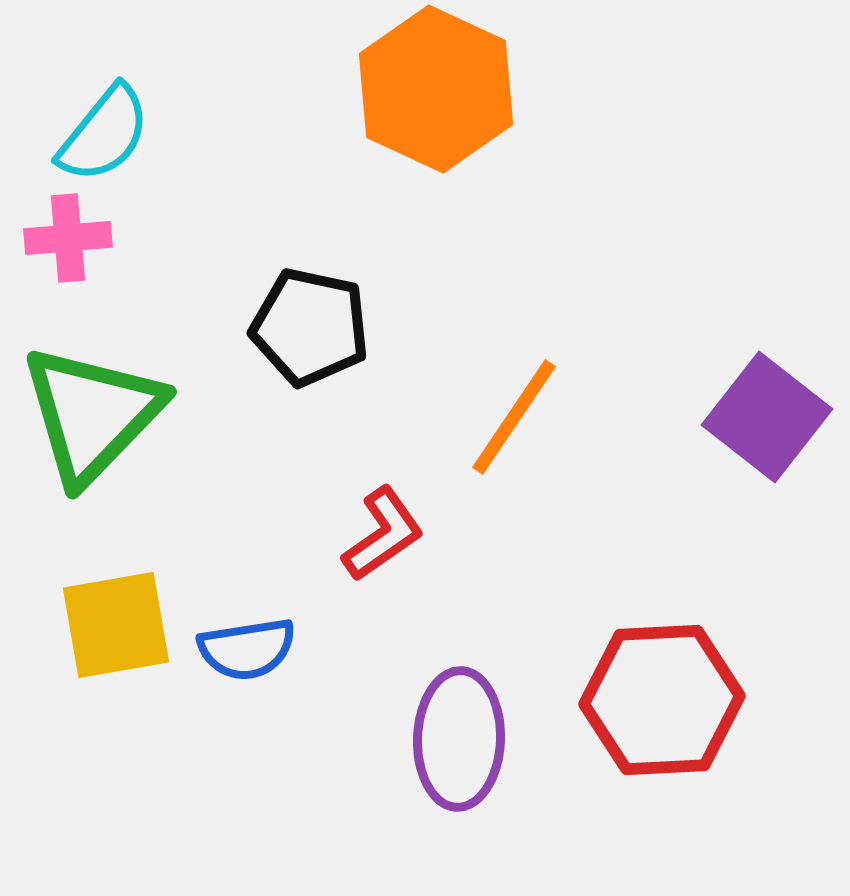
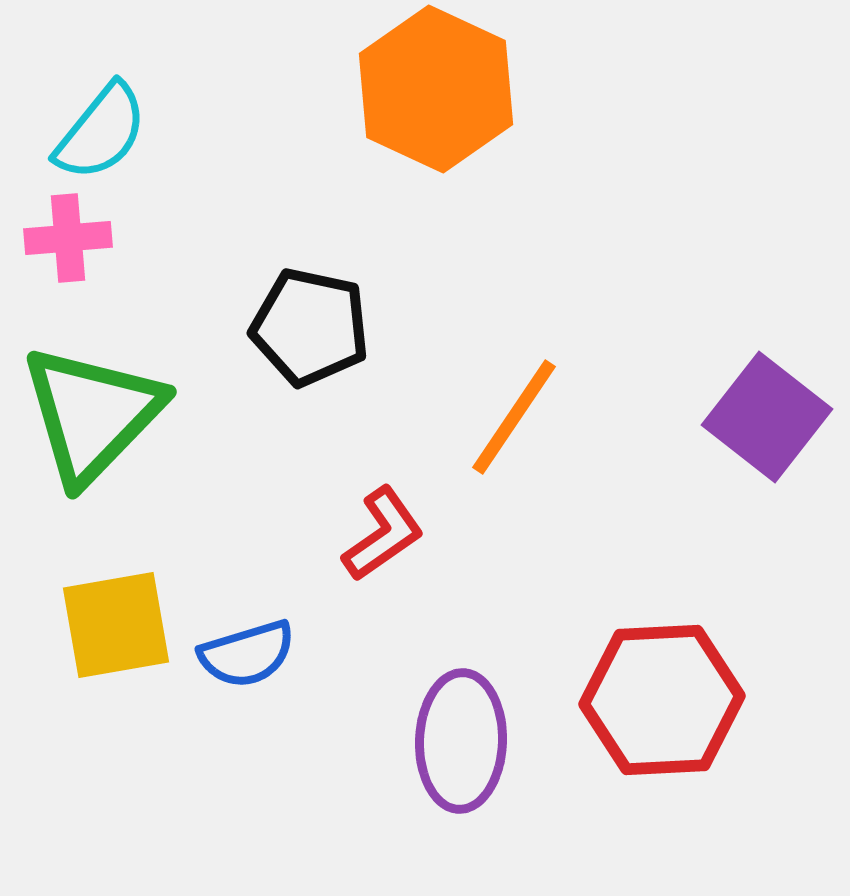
cyan semicircle: moved 3 px left, 2 px up
blue semicircle: moved 5 px down; rotated 8 degrees counterclockwise
purple ellipse: moved 2 px right, 2 px down
